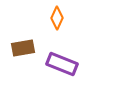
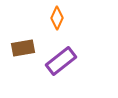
purple rectangle: moved 1 px left, 3 px up; rotated 60 degrees counterclockwise
